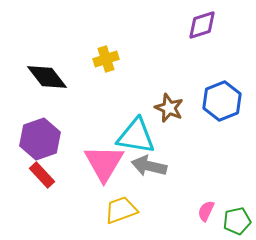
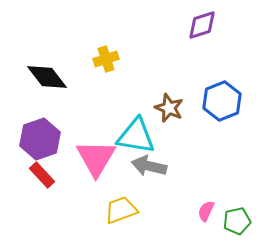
pink triangle: moved 8 px left, 5 px up
